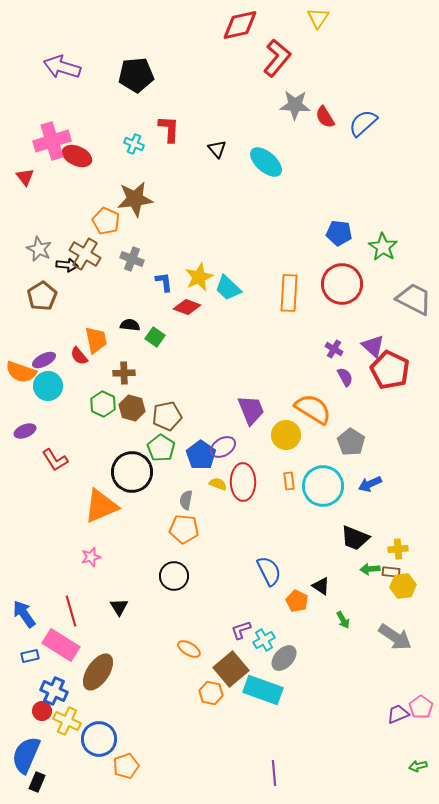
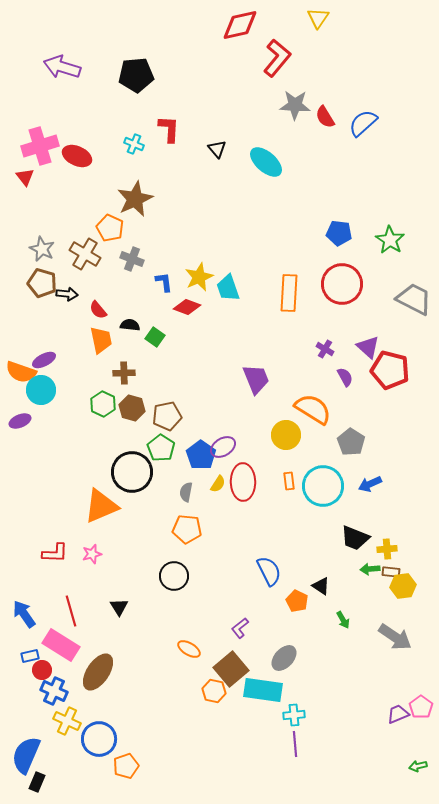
pink cross at (52, 141): moved 12 px left, 5 px down
brown star at (135, 199): rotated 18 degrees counterclockwise
orange pentagon at (106, 221): moved 4 px right, 7 px down
green star at (383, 247): moved 7 px right, 7 px up
gray star at (39, 249): moved 3 px right
black arrow at (67, 265): moved 29 px down
cyan trapezoid at (228, 288): rotated 28 degrees clockwise
brown pentagon at (42, 296): moved 13 px up; rotated 24 degrees counterclockwise
orange trapezoid at (96, 340): moved 5 px right
purple triangle at (373, 346): moved 5 px left, 1 px down
purple cross at (334, 349): moved 9 px left
red semicircle at (79, 356): moved 19 px right, 46 px up
red pentagon at (390, 370): rotated 12 degrees counterclockwise
cyan circle at (48, 386): moved 7 px left, 4 px down
purple trapezoid at (251, 410): moved 5 px right, 31 px up
purple ellipse at (25, 431): moved 5 px left, 10 px up
red L-shape at (55, 460): moved 93 px down; rotated 56 degrees counterclockwise
yellow semicircle at (218, 484): rotated 102 degrees clockwise
gray semicircle at (186, 500): moved 8 px up
orange pentagon at (184, 529): moved 3 px right
yellow cross at (398, 549): moved 11 px left
pink star at (91, 557): moved 1 px right, 3 px up
purple L-shape at (241, 630): moved 1 px left, 2 px up; rotated 20 degrees counterclockwise
cyan cross at (264, 640): moved 30 px right, 75 px down; rotated 25 degrees clockwise
cyan rectangle at (263, 690): rotated 12 degrees counterclockwise
orange hexagon at (211, 693): moved 3 px right, 2 px up
red circle at (42, 711): moved 41 px up
purple line at (274, 773): moved 21 px right, 29 px up
